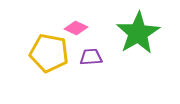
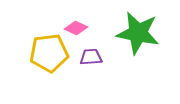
green star: rotated 30 degrees counterclockwise
yellow pentagon: rotated 18 degrees counterclockwise
